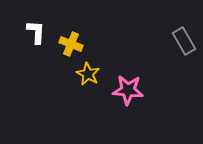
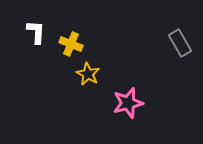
gray rectangle: moved 4 px left, 2 px down
pink star: moved 13 px down; rotated 20 degrees counterclockwise
